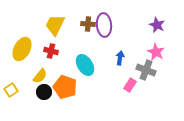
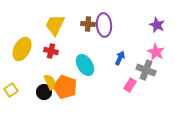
blue arrow: rotated 16 degrees clockwise
yellow semicircle: moved 10 px right, 6 px down; rotated 63 degrees counterclockwise
